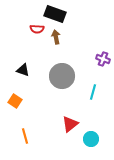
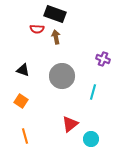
orange square: moved 6 px right
